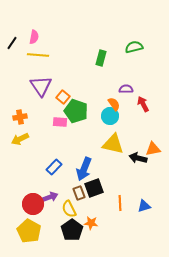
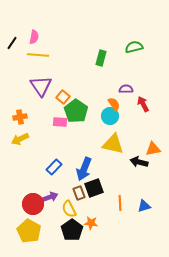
green pentagon: rotated 15 degrees clockwise
black arrow: moved 1 px right, 4 px down
